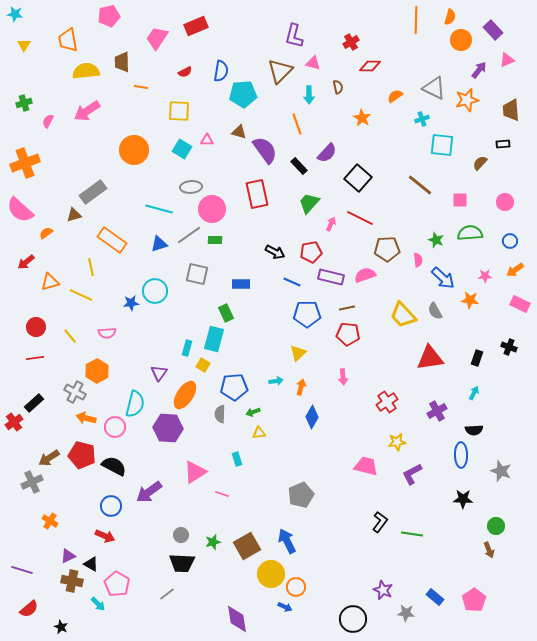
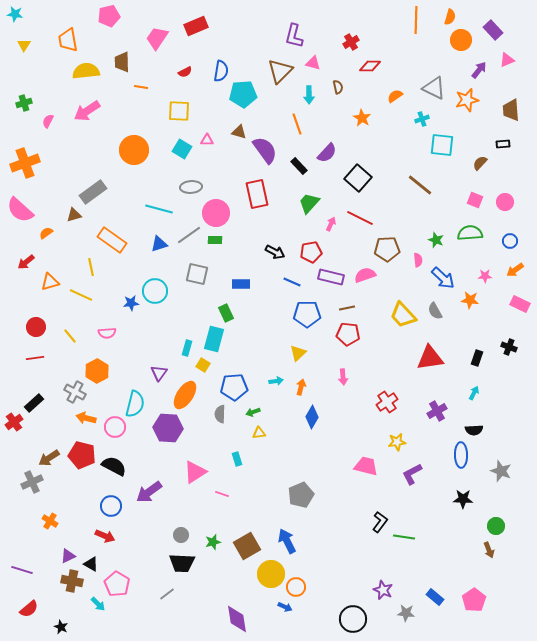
pink square at (460, 200): moved 15 px right; rotated 21 degrees clockwise
pink circle at (212, 209): moved 4 px right, 4 px down
green line at (412, 534): moved 8 px left, 3 px down
